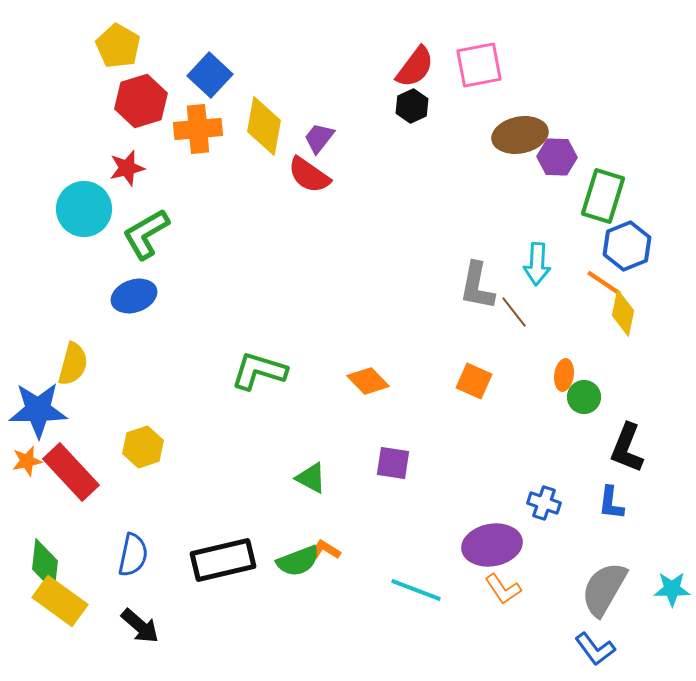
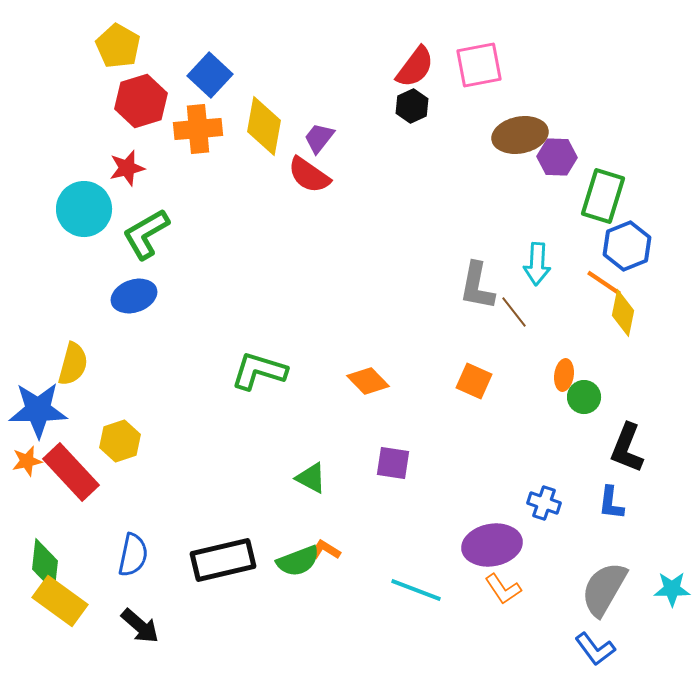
yellow hexagon at (143, 447): moved 23 px left, 6 px up
